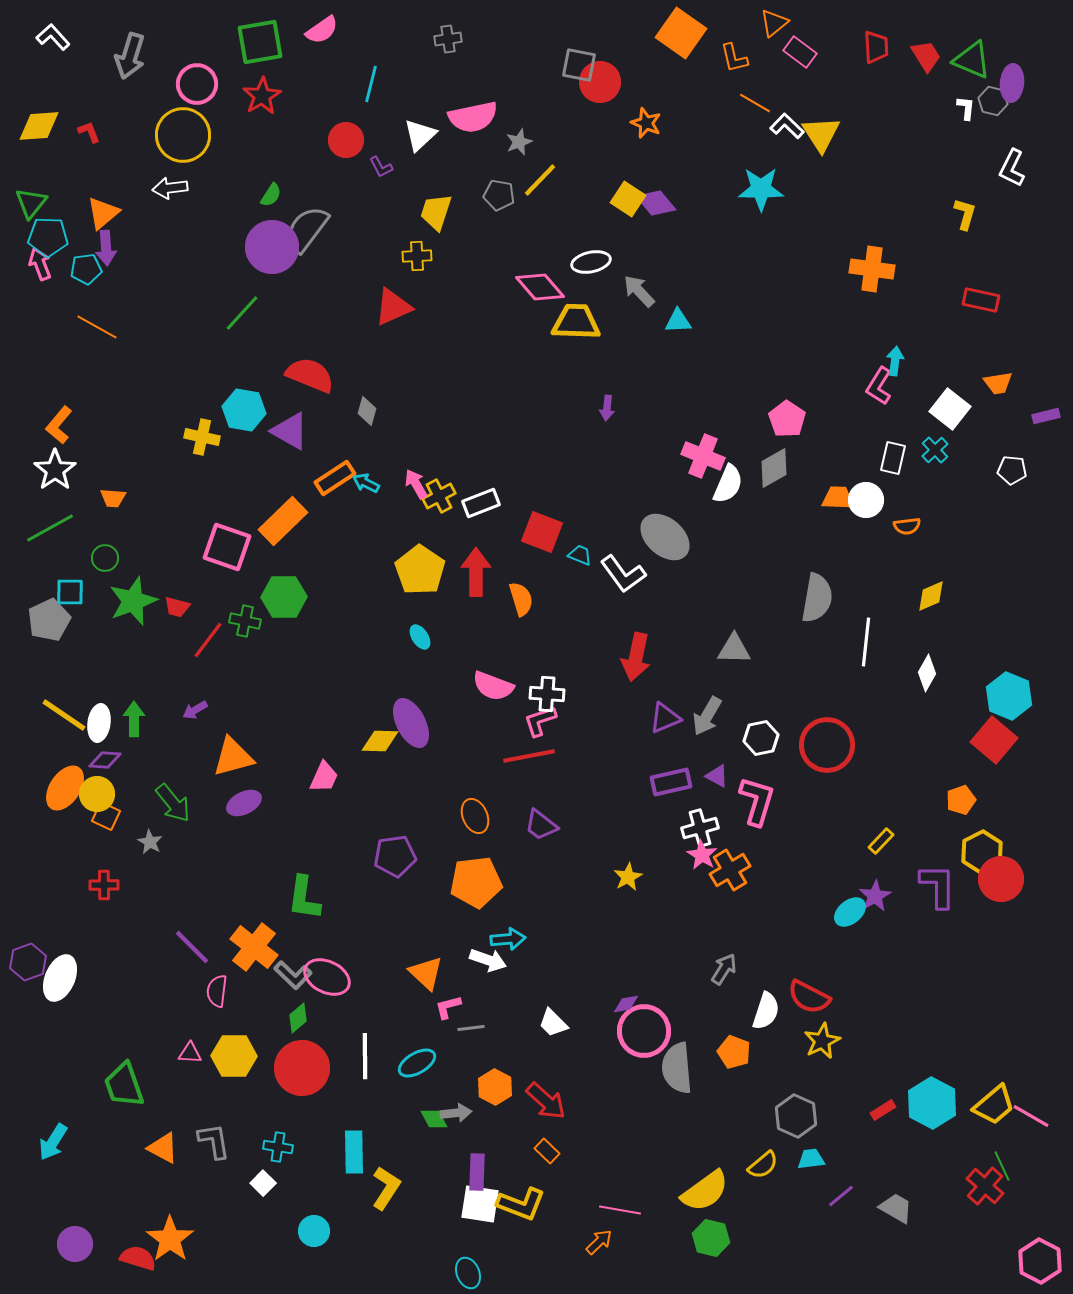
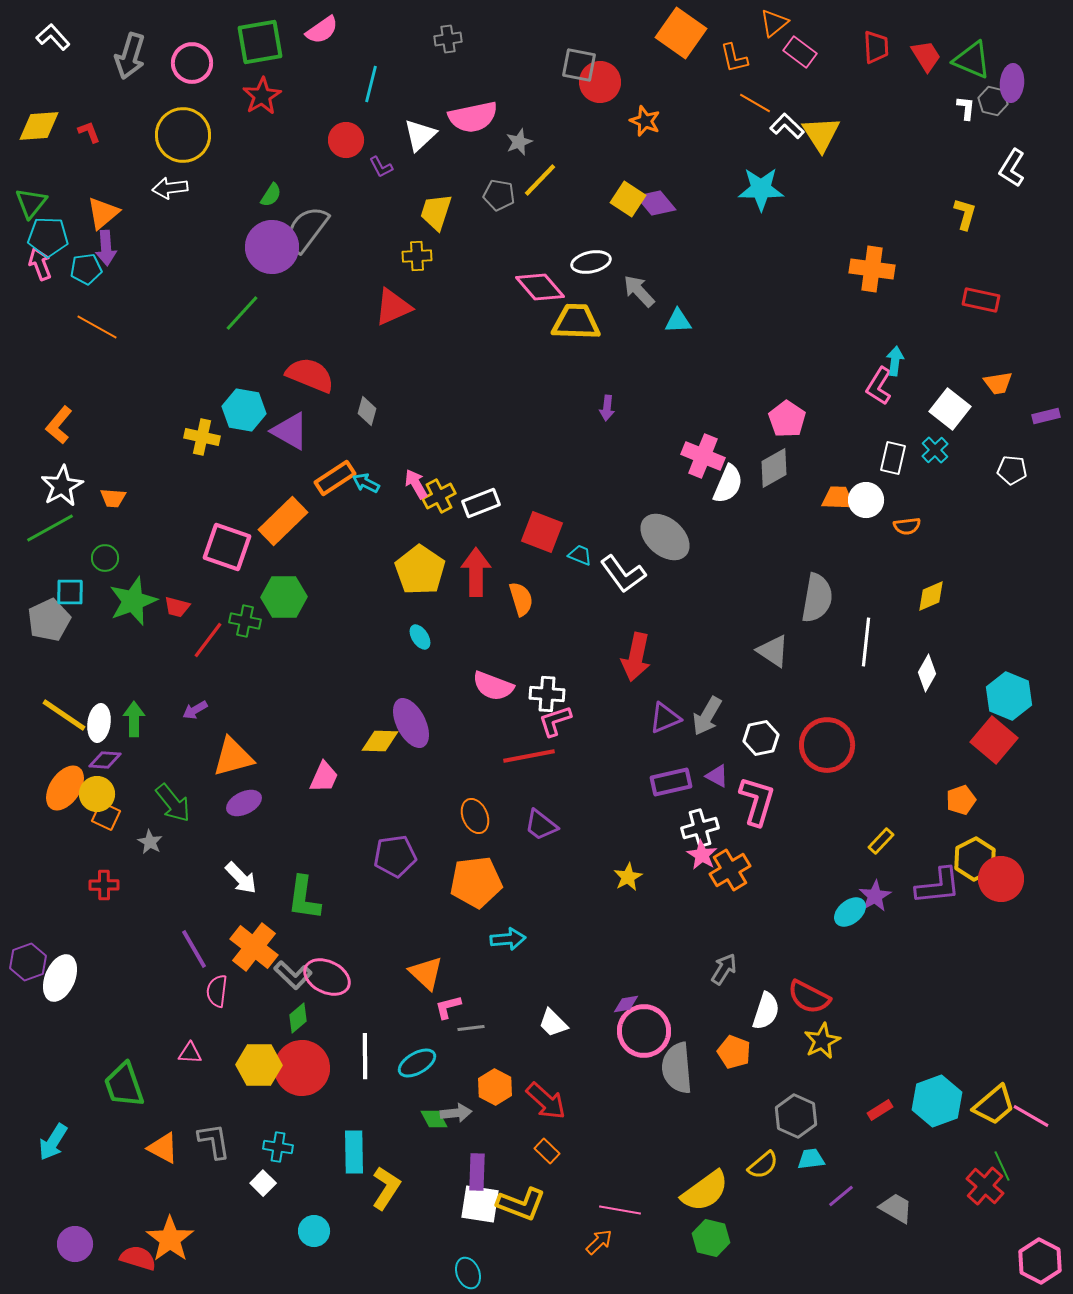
pink circle at (197, 84): moved 5 px left, 21 px up
orange star at (646, 123): moved 1 px left, 2 px up
white L-shape at (1012, 168): rotated 6 degrees clockwise
white star at (55, 470): moved 7 px right, 16 px down; rotated 6 degrees clockwise
gray triangle at (734, 649): moved 39 px right, 2 px down; rotated 33 degrees clockwise
pink L-shape at (540, 721): moved 15 px right
yellow hexagon at (982, 852): moved 7 px left, 7 px down
purple L-shape at (938, 886): rotated 84 degrees clockwise
purple line at (192, 947): moved 2 px right, 2 px down; rotated 15 degrees clockwise
white arrow at (488, 960): moved 247 px left, 82 px up; rotated 27 degrees clockwise
yellow hexagon at (234, 1056): moved 25 px right, 9 px down
cyan hexagon at (932, 1103): moved 5 px right, 2 px up; rotated 12 degrees clockwise
red rectangle at (883, 1110): moved 3 px left
